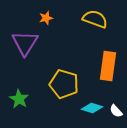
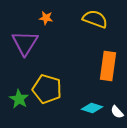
orange star: rotated 24 degrees clockwise
yellow pentagon: moved 17 px left, 5 px down
white semicircle: moved 1 px right, 1 px down
